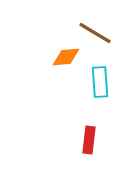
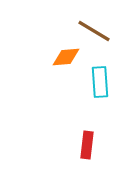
brown line: moved 1 px left, 2 px up
red rectangle: moved 2 px left, 5 px down
